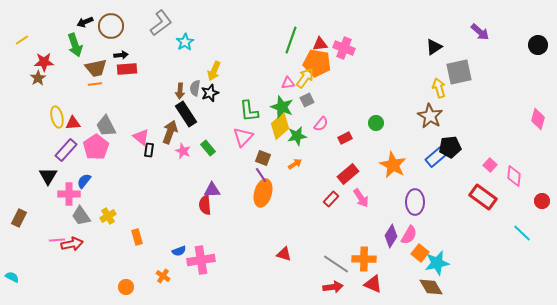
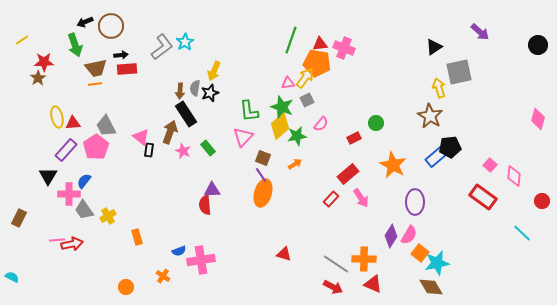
gray L-shape at (161, 23): moved 1 px right, 24 px down
red rectangle at (345, 138): moved 9 px right
gray trapezoid at (81, 216): moved 3 px right, 6 px up
red arrow at (333, 287): rotated 36 degrees clockwise
